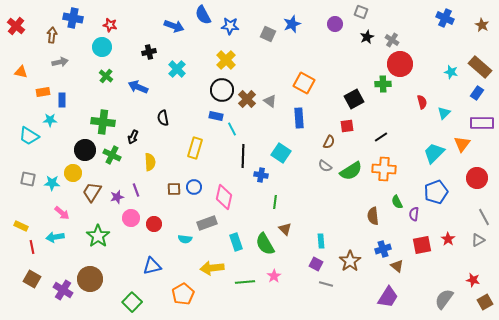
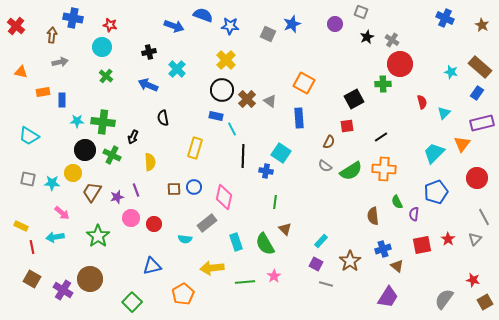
blue semicircle at (203, 15): rotated 138 degrees clockwise
blue arrow at (138, 87): moved 10 px right, 2 px up
cyan star at (50, 120): moved 27 px right, 1 px down
purple rectangle at (482, 123): rotated 15 degrees counterclockwise
blue cross at (261, 175): moved 5 px right, 4 px up
gray rectangle at (207, 223): rotated 18 degrees counterclockwise
gray triangle at (478, 240): moved 3 px left, 1 px up; rotated 16 degrees counterclockwise
cyan rectangle at (321, 241): rotated 48 degrees clockwise
